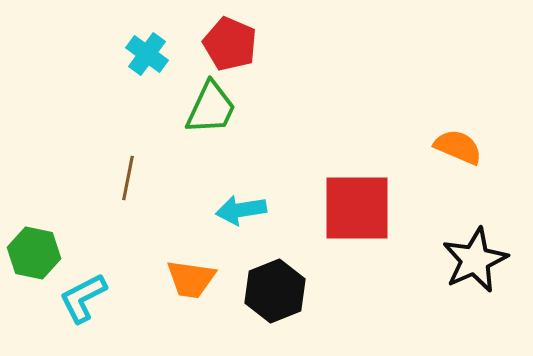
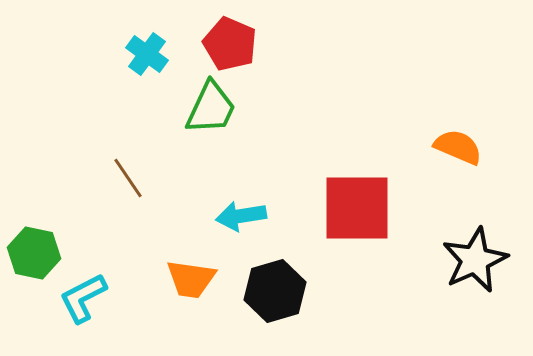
brown line: rotated 45 degrees counterclockwise
cyan arrow: moved 6 px down
black hexagon: rotated 6 degrees clockwise
